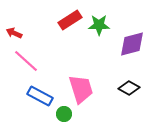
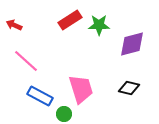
red arrow: moved 8 px up
black diamond: rotated 15 degrees counterclockwise
